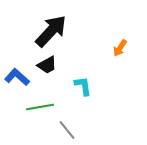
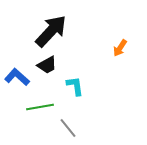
cyan L-shape: moved 8 px left
gray line: moved 1 px right, 2 px up
